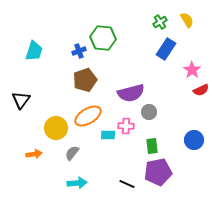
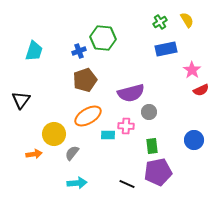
blue rectangle: rotated 45 degrees clockwise
yellow circle: moved 2 px left, 6 px down
